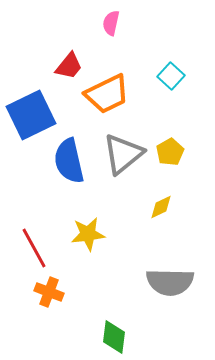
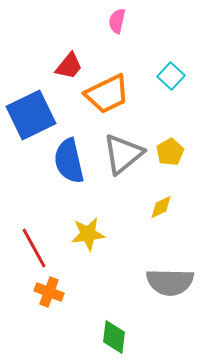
pink semicircle: moved 6 px right, 2 px up
